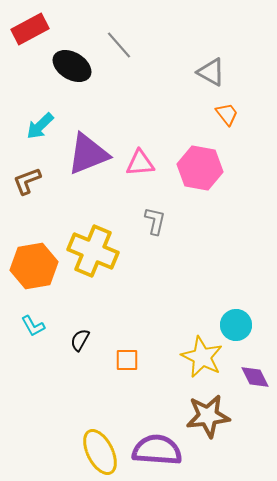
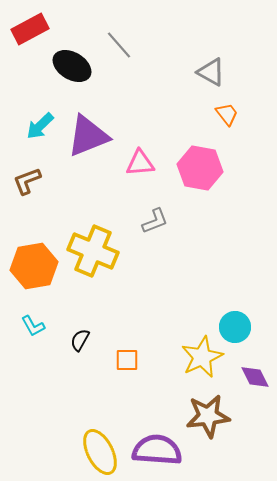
purple triangle: moved 18 px up
gray L-shape: rotated 56 degrees clockwise
cyan circle: moved 1 px left, 2 px down
yellow star: rotated 21 degrees clockwise
